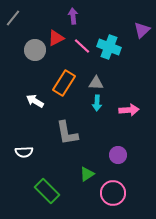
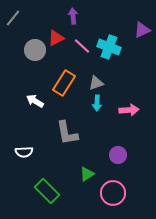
purple triangle: rotated 18 degrees clockwise
gray triangle: rotated 21 degrees counterclockwise
